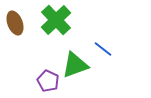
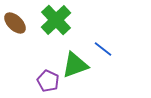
brown ellipse: rotated 25 degrees counterclockwise
